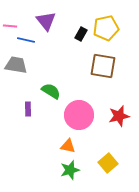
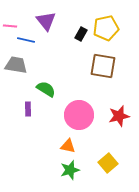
green semicircle: moved 5 px left, 2 px up
